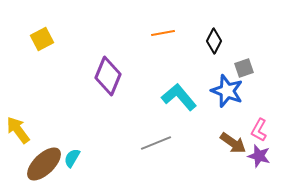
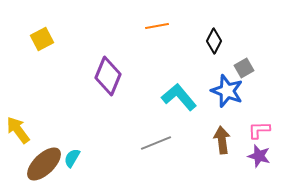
orange line: moved 6 px left, 7 px up
gray square: rotated 12 degrees counterclockwise
pink L-shape: rotated 60 degrees clockwise
brown arrow: moved 11 px left, 3 px up; rotated 132 degrees counterclockwise
